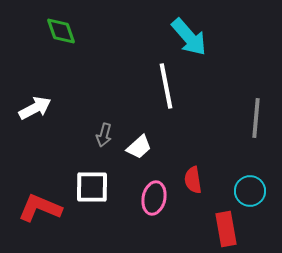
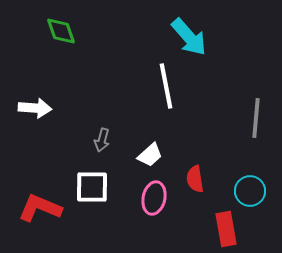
white arrow: rotated 32 degrees clockwise
gray arrow: moved 2 px left, 5 px down
white trapezoid: moved 11 px right, 8 px down
red semicircle: moved 2 px right, 1 px up
